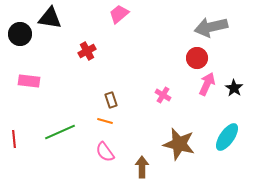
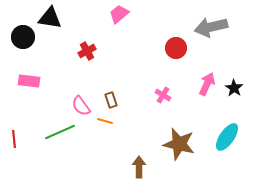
black circle: moved 3 px right, 3 px down
red circle: moved 21 px left, 10 px up
pink semicircle: moved 24 px left, 46 px up
brown arrow: moved 3 px left
